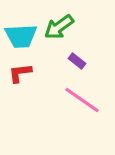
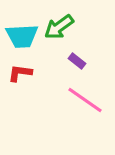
cyan trapezoid: moved 1 px right
red L-shape: rotated 15 degrees clockwise
pink line: moved 3 px right
